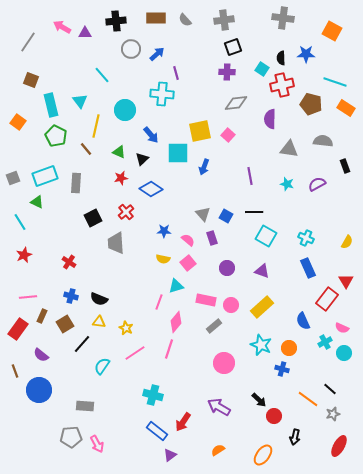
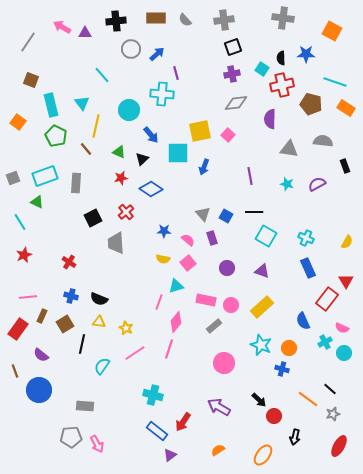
purple cross at (227, 72): moved 5 px right, 2 px down; rotated 14 degrees counterclockwise
cyan triangle at (80, 101): moved 2 px right, 2 px down
cyan circle at (125, 110): moved 4 px right
black line at (82, 344): rotated 30 degrees counterclockwise
